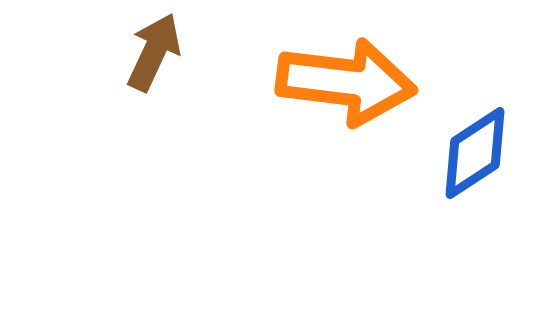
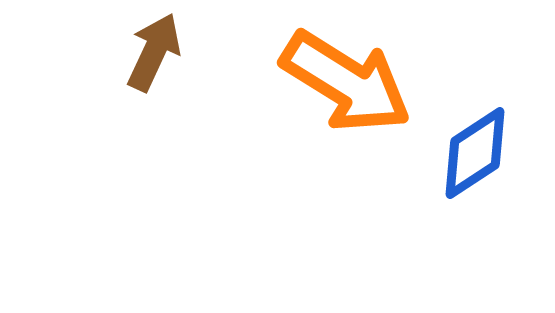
orange arrow: rotated 25 degrees clockwise
